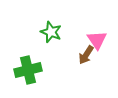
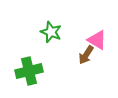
pink triangle: rotated 25 degrees counterclockwise
green cross: moved 1 px right, 1 px down
